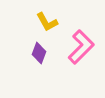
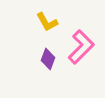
purple diamond: moved 9 px right, 6 px down
